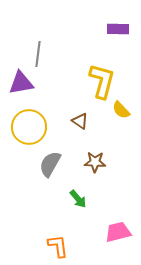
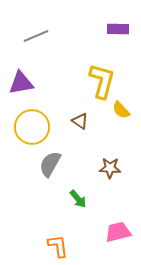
gray line: moved 2 px left, 18 px up; rotated 60 degrees clockwise
yellow circle: moved 3 px right
brown star: moved 15 px right, 6 px down
